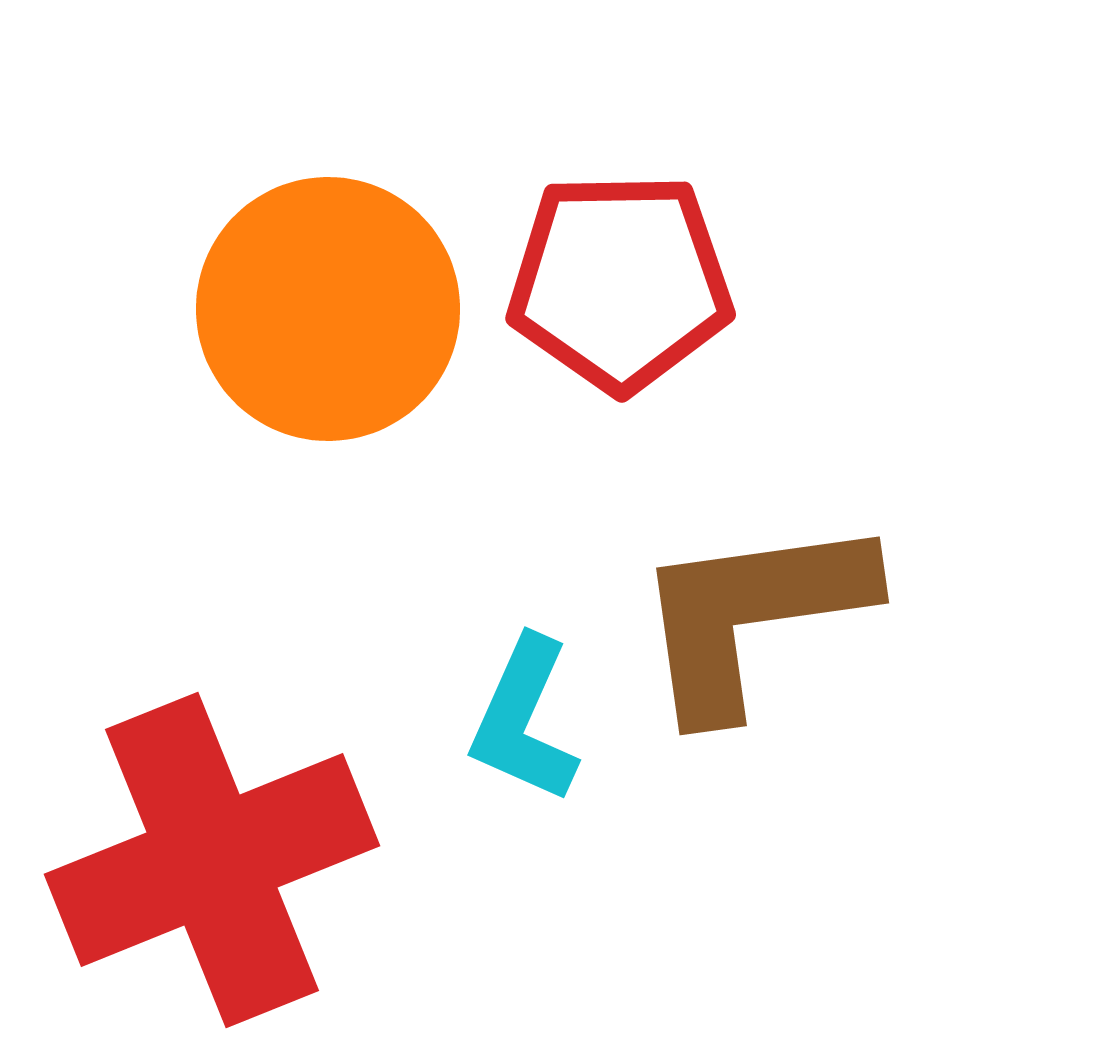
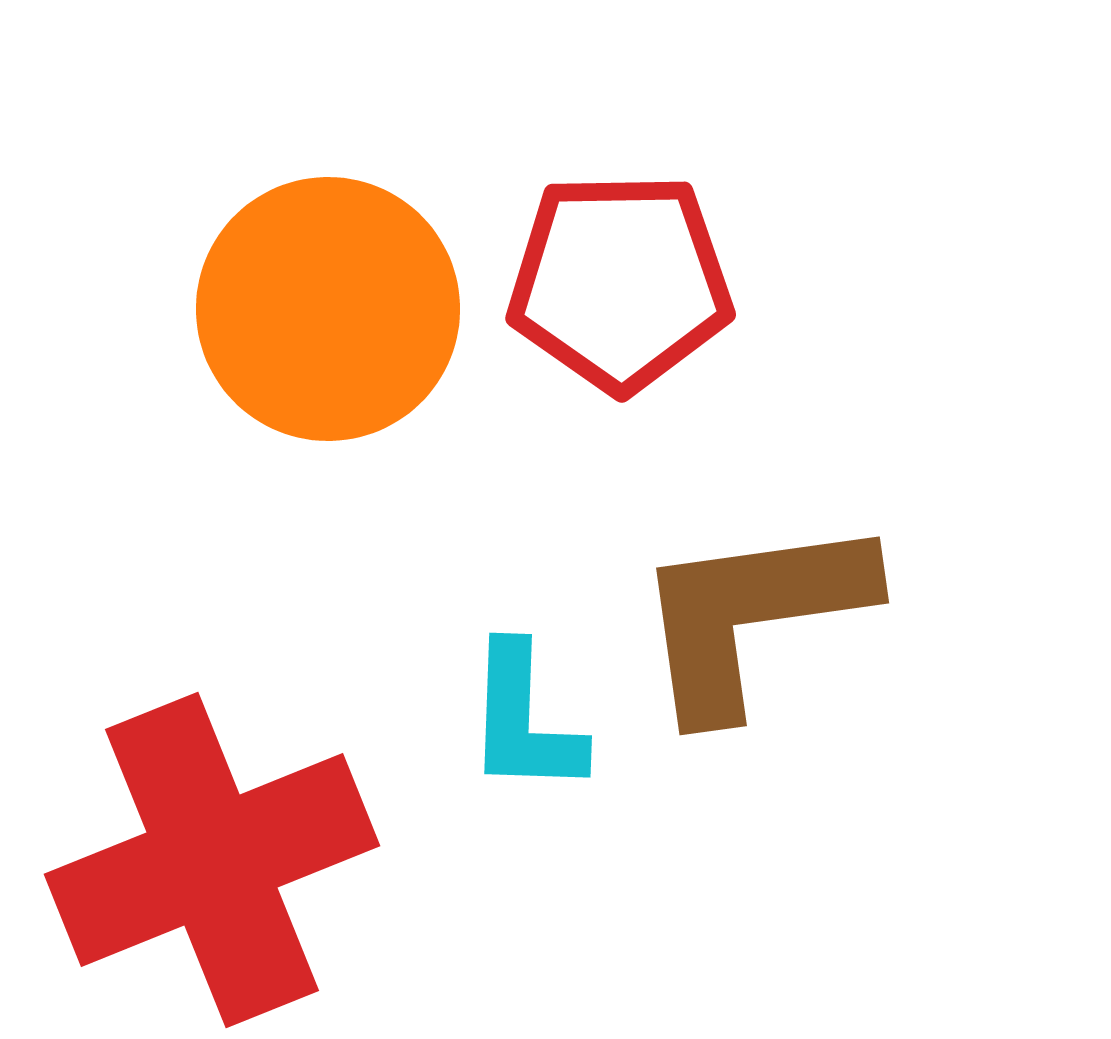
cyan L-shape: rotated 22 degrees counterclockwise
